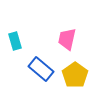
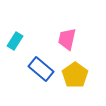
cyan rectangle: rotated 48 degrees clockwise
